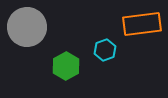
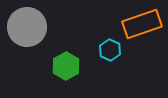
orange rectangle: rotated 12 degrees counterclockwise
cyan hexagon: moved 5 px right; rotated 15 degrees counterclockwise
